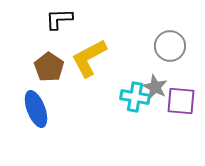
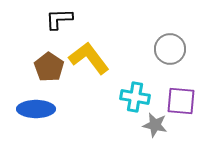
gray circle: moved 3 px down
yellow L-shape: rotated 81 degrees clockwise
gray star: moved 38 px down; rotated 15 degrees counterclockwise
blue ellipse: rotated 69 degrees counterclockwise
